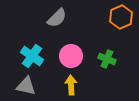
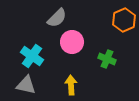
orange hexagon: moved 3 px right, 3 px down
pink circle: moved 1 px right, 14 px up
gray triangle: moved 1 px up
